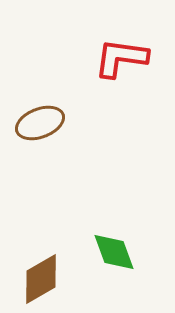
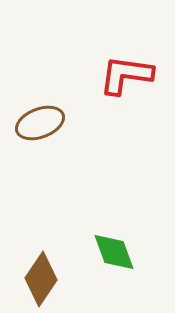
red L-shape: moved 5 px right, 17 px down
brown diamond: rotated 26 degrees counterclockwise
